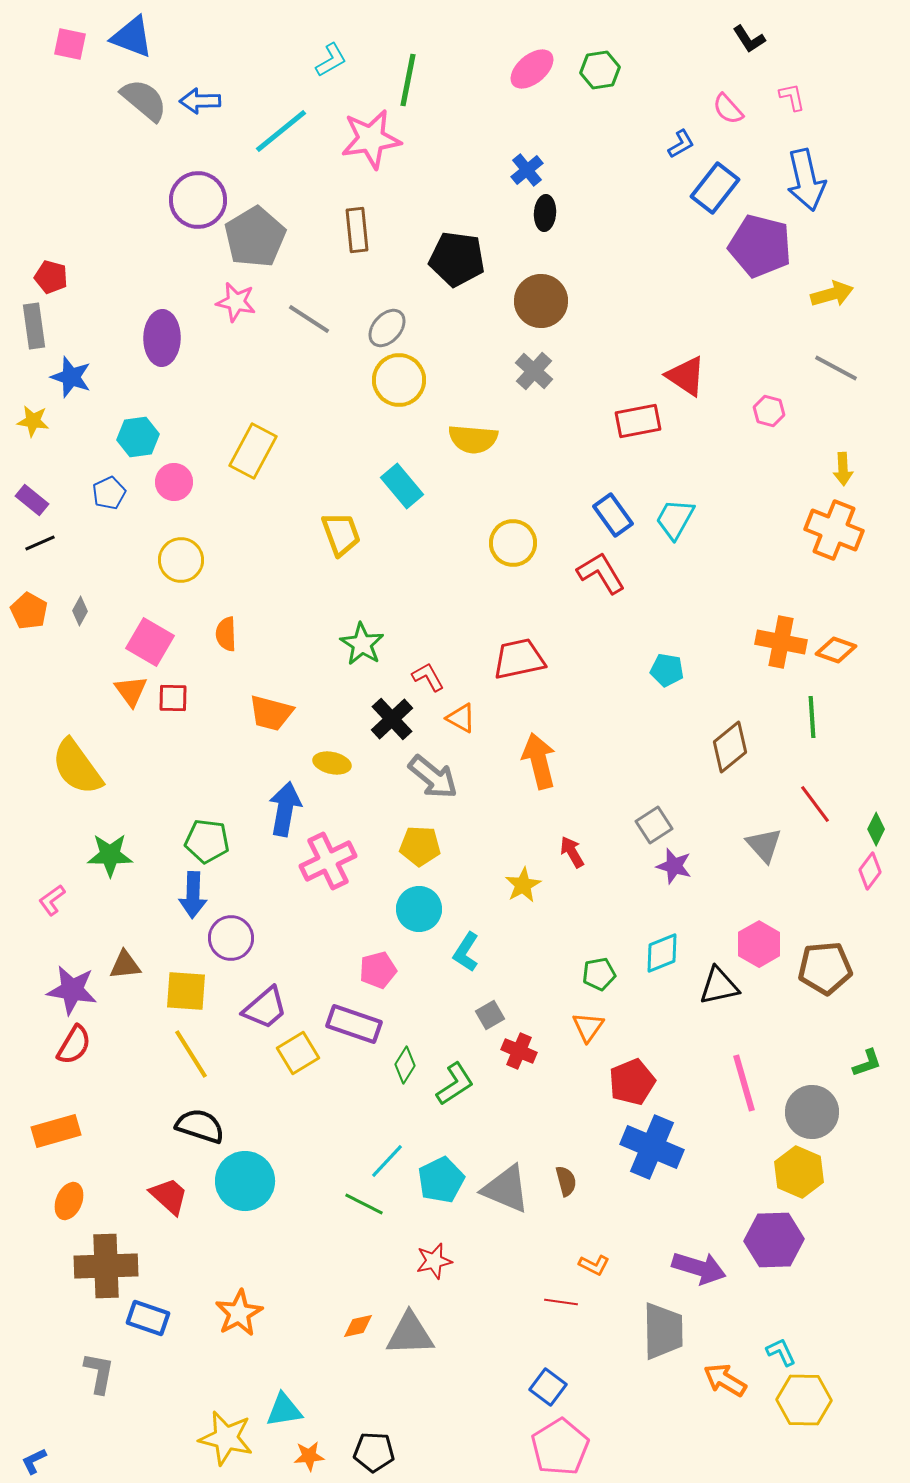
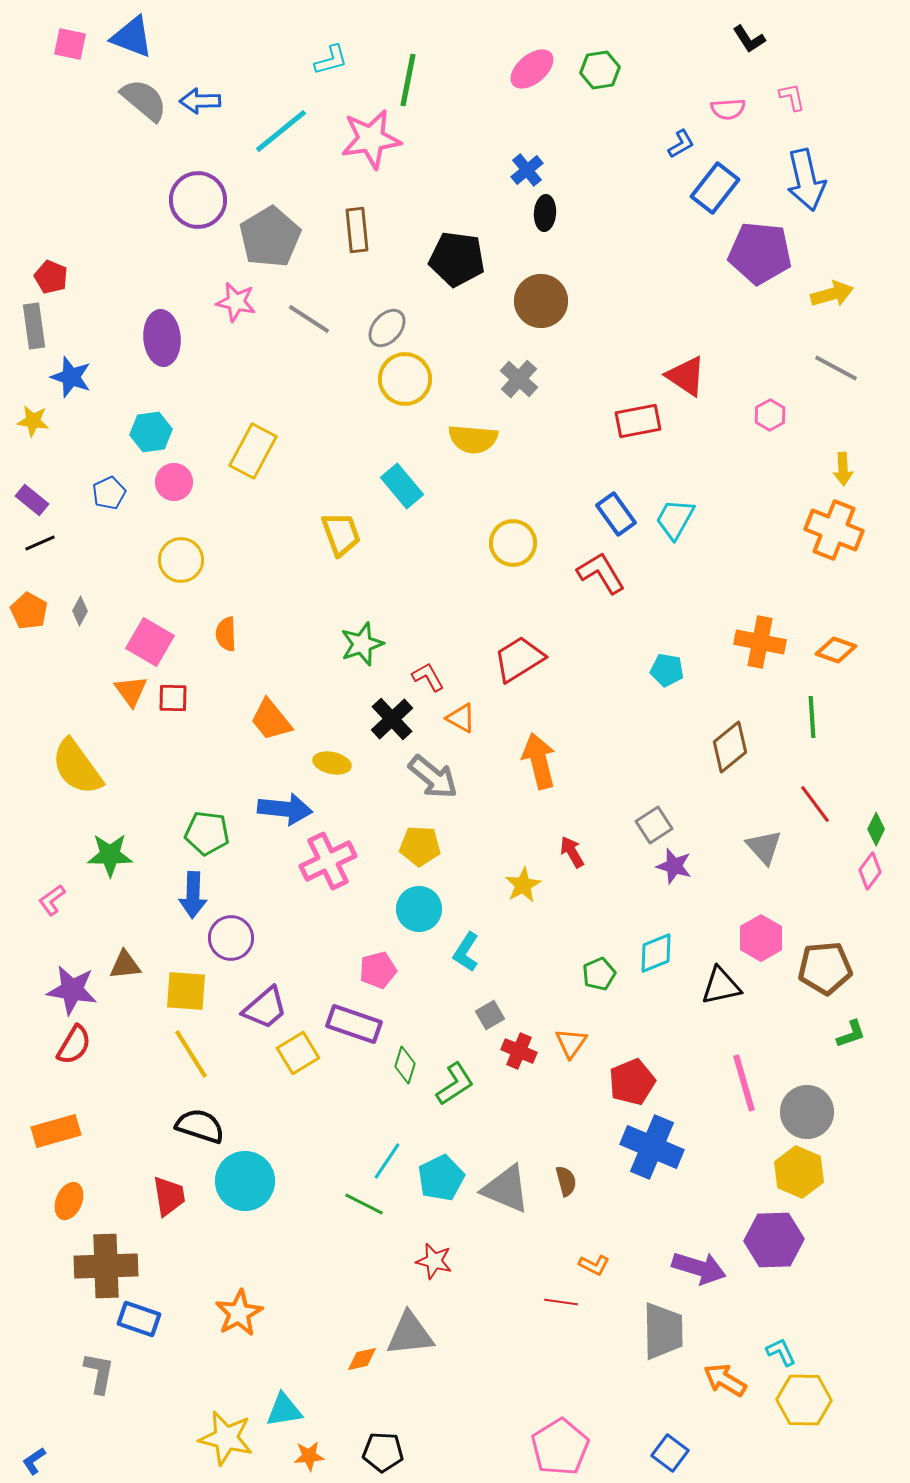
cyan L-shape at (331, 60): rotated 15 degrees clockwise
pink semicircle at (728, 109): rotated 52 degrees counterclockwise
gray pentagon at (255, 237): moved 15 px right
purple pentagon at (760, 246): moved 7 px down; rotated 8 degrees counterclockwise
red pentagon at (51, 277): rotated 8 degrees clockwise
purple ellipse at (162, 338): rotated 6 degrees counterclockwise
gray cross at (534, 371): moved 15 px left, 8 px down
yellow circle at (399, 380): moved 6 px right, 1 px up
pink hexagon at (769, 411): moved 1 px right, 4 px down; rotated 16 degrees clockwise
cyan hexagon at (138, 437): moved 13 px right, 5 px up
blue rectangle at (613, 515): moved 3 px right, 1 px up
orange cross at (781, 642): moved 21 px left
green star at (362, 644): rotated 21 degrees clockwise
red trapezoid at (519, 659): rotated 20 degrees counterclockwise
orange trapezoid at (271, 713): moved 7 px down; rotated 36 degrees clockwise
blue arrow at (285, 809): rotated 86 degrees clockwise
green pentagon at (207, 841): moved 8 px up
gray triangle at (764, 845): moved 2 px down
pink hexagon at (759, 944): moved 2 px right, 6 px up
cyan diamond at (662, 953): moved 6 px left
green pentagon at (599, 974): rotated 12 degrees counterclockwise
black triangle at (719, 986): moved 2 px right
orange triangle at (588, 1027): moved 17 px left, 16 px down
green L-shape at (867, 1063): moved 16 px left, 29 px up
green diamond at (405, 1065): rotated 15 degrees counterclockwise
gray circle at (812, 1112): moved 5 px left
cyan line at (387, 1161): rotated 9 degrees counterclockwise
cyan pentagon at (441, 1180): moved 2 px up
red trapezoid at (169, 1196): rotated 39 degrees clockwise
red star at (434, 1261): rotated 27 degrees clockwise
blue rectangle at (148, 1318): moved 9 px left, 1 px down
orange diamond at (358, 1326): moved 4 px right, 33 px down
gray triangle at (410, 1334): rotated 4 degrees counterclockwise
blue square at (548, 1387): moved 122 px right, 66 px down
black pentagon at (374, 1452): moved 9 px right
blue L-shape at (34, 1461): rotated 8 degrees counterclockwise
